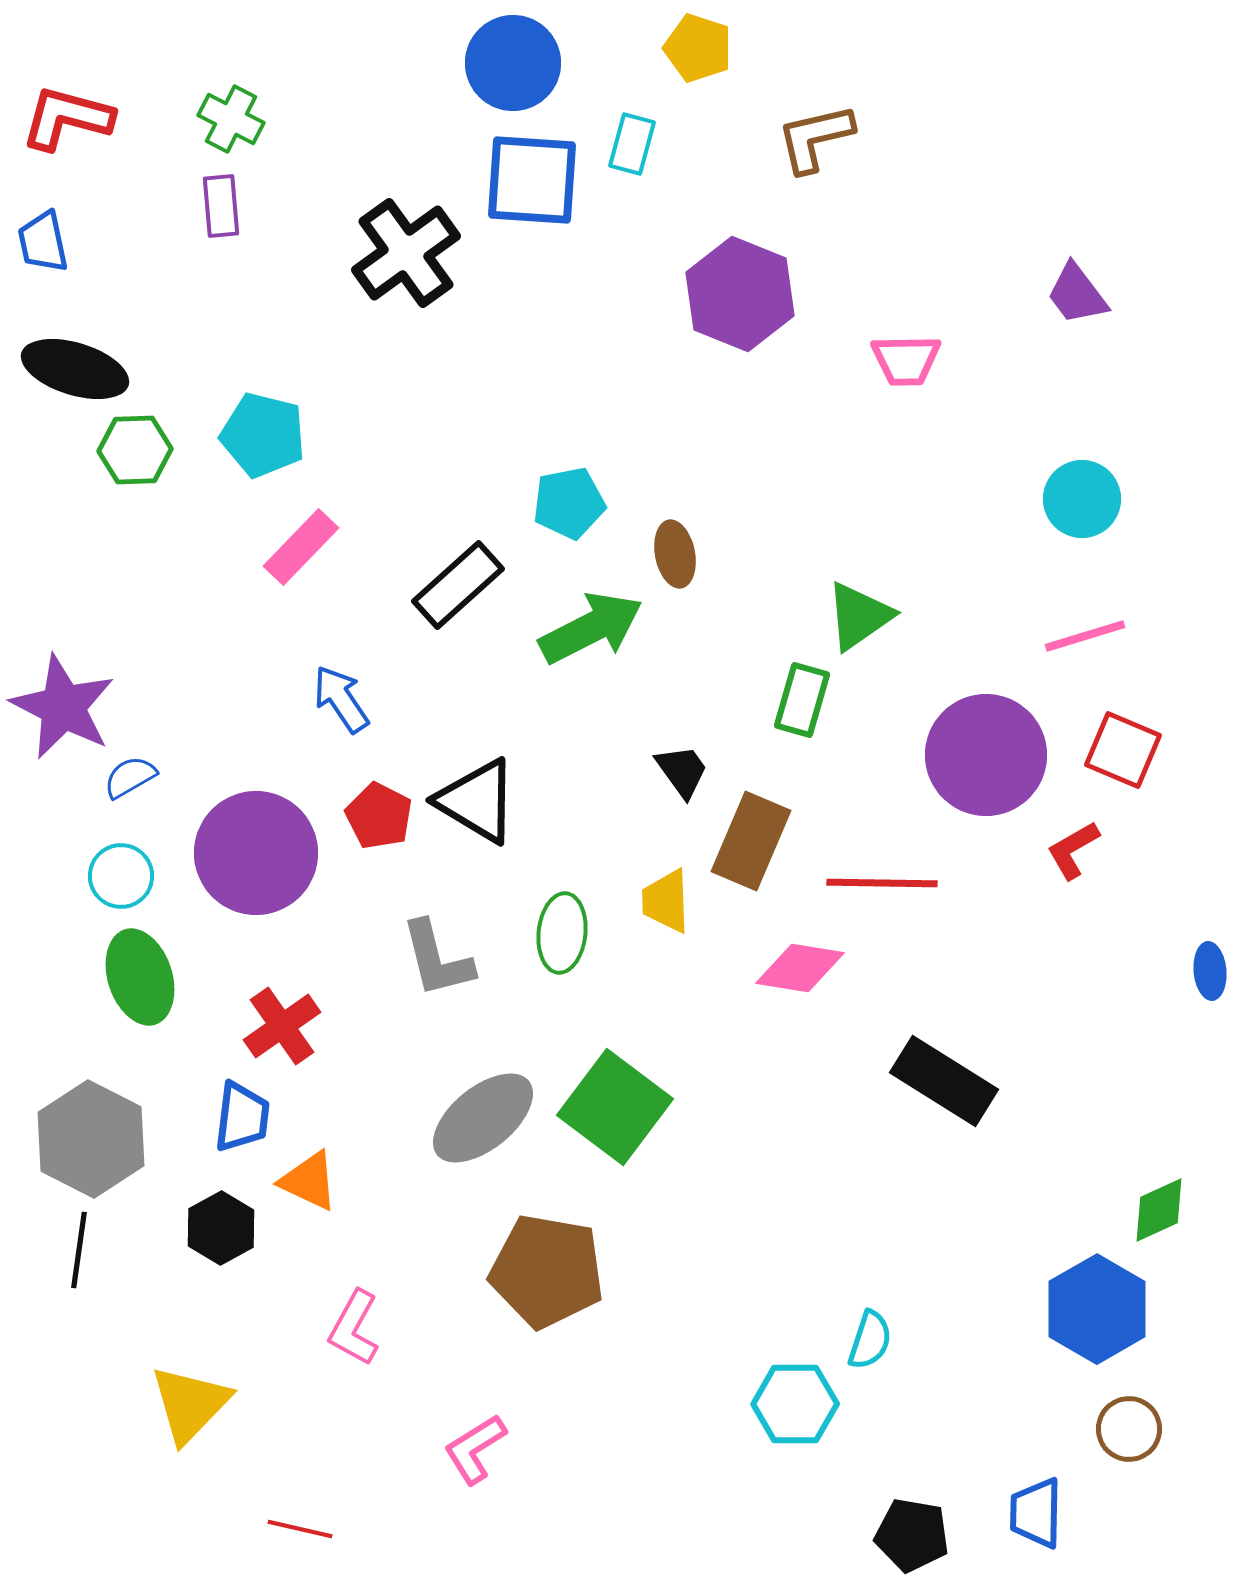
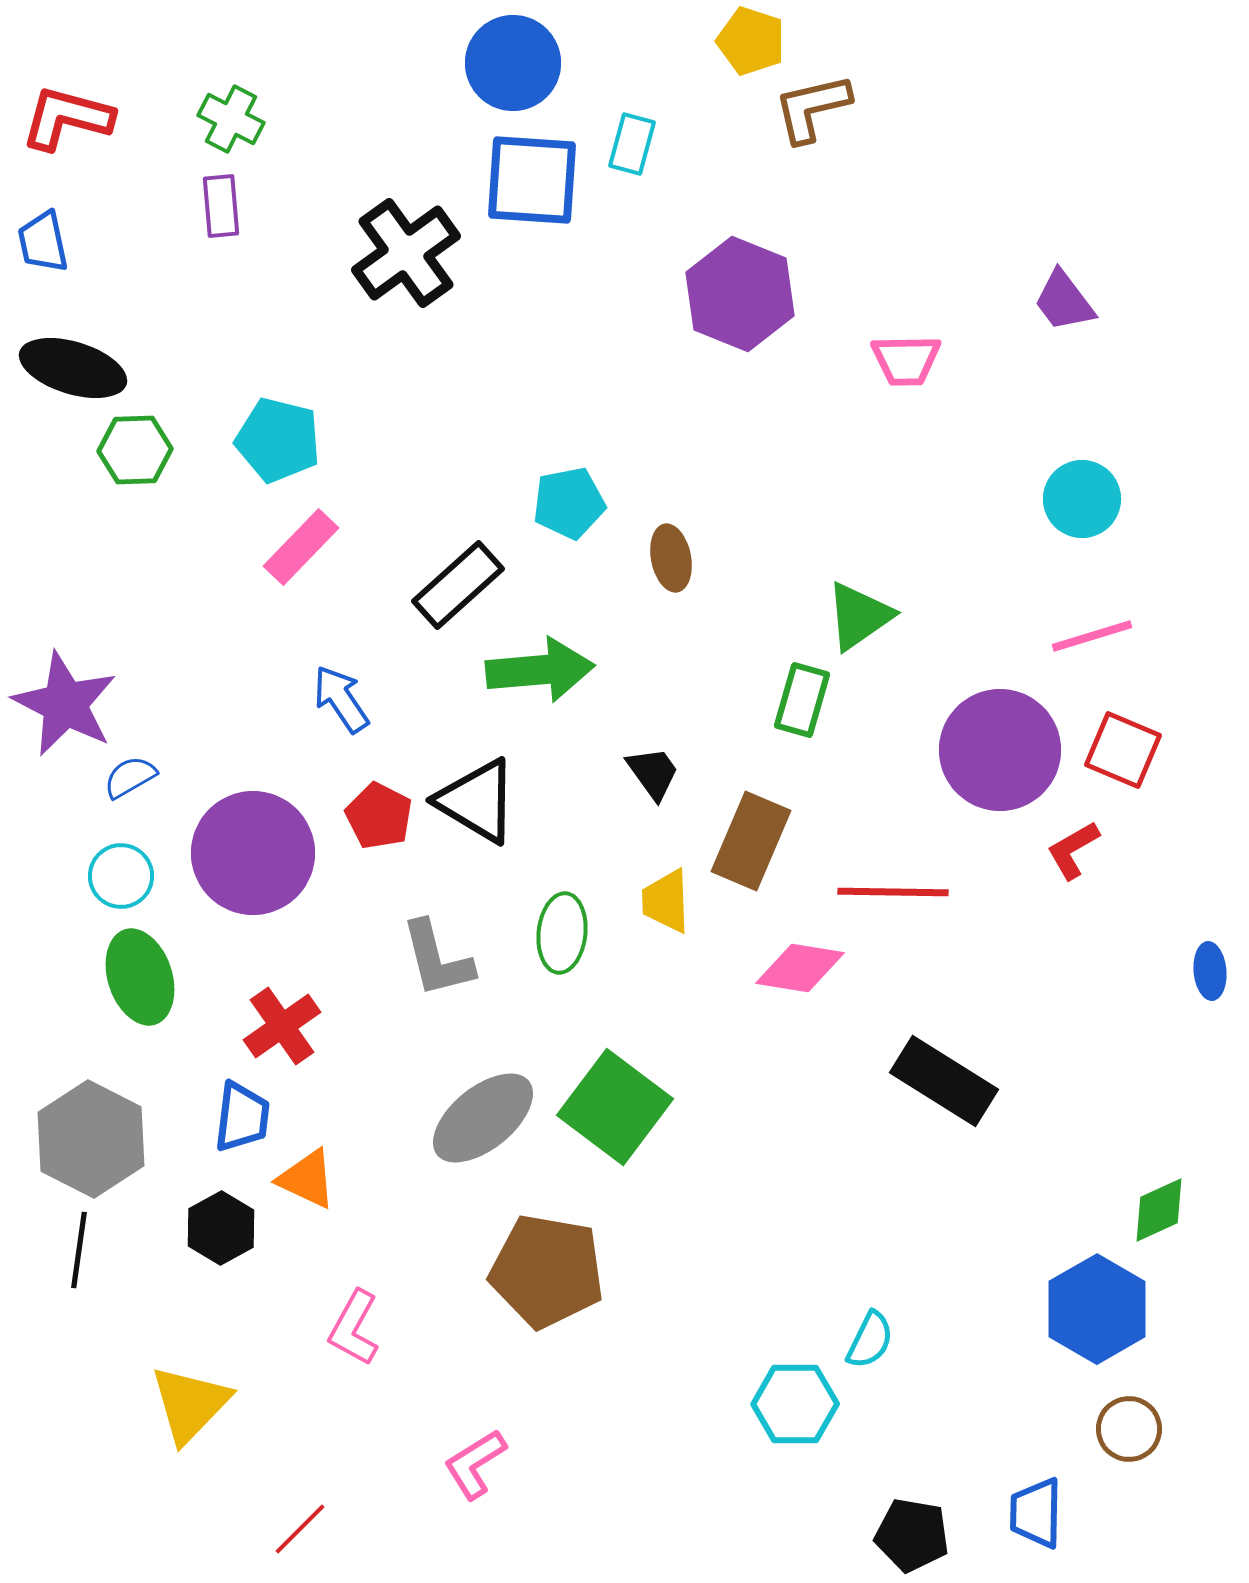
yellow pentagon at (698, 48): moved 53 px right, 7 px up
brown L-shape at (815, 138): moved 3 px left, 30 px up
purple trapezoid at (1077, 294): moved 13 px left, 7 px down
black ellipse at (75, 369): moved 2 px left, 1 px up
cyan pentagon at (263, 435): moved 15 px right, 5 px down
brown ellipse at (675, 554): moved 4 px left, 4 px down
green arrow at (591, 628): moved 51 px left, 42 px down; rotated 22 degrees clockwise
pink line at (1085, 636): moved 7 px right
purple star at (63, 707): moved 2 px right, 3 px up
purple circle at (986, 755): moved 14 px right, 5 px up
black trapezoid at (682, 771): moved 29 px left, 2 px down
purple circle at (256, 853): moved 3 px left
red line at (882, 883): moved 11 px right, 9 px down
orange triangle at (309, 1181): moved 2 px left, 2 px up
cyan semicircle at (870, 1340): rotated 8 degrees clockwise
pink L-shape at (475, 1449): moved 15 px down
red line at (300, 1529): rotated 58 degrees counterclockwise
